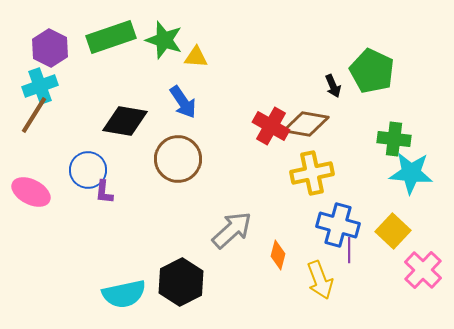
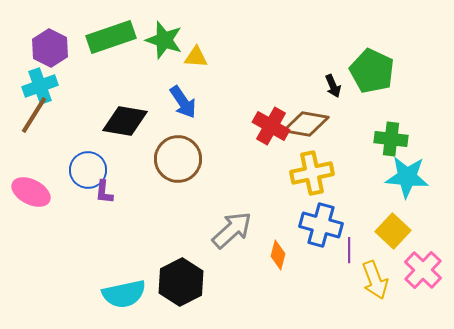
green cross: moved 3 px left
cyan star: moved 4 px left, 4 px down
blue cross: moved 17 px left
yellow arrow: moved 55 px right
